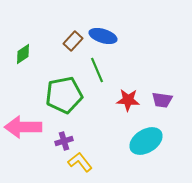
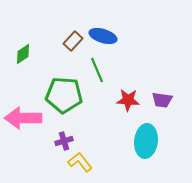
green pentagon: rotated 15 degrees clockwise
pink arrow: moved 9 px up
cyan ellipse: rotated 52 degrees counterclockwise
